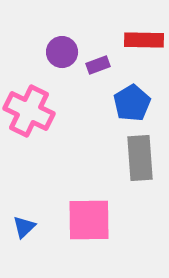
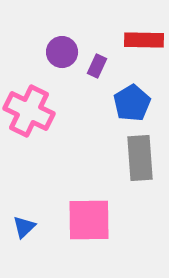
purple rectangle: moved 1 px left, 1 px down; rotated 45 degrees counterclockwise
